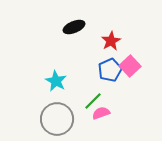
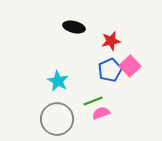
black ellipse: rotated 35 degrees clockwise
red star: rotated 18 degrees clockwise
cyan star: moved 2 px right
green line: rotated 24 degrees clockwise
